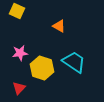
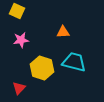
orange triangle: moved 4 px right, 6 px down; rotated 32 degrees counterclockwise
pink star: moved 1 px right, 13 px up
cyan trapezoid: rotated 20 degrees counterclockwise
